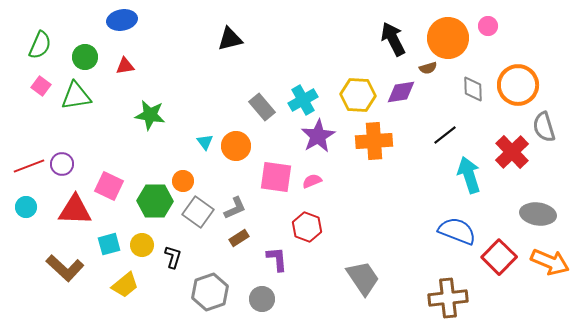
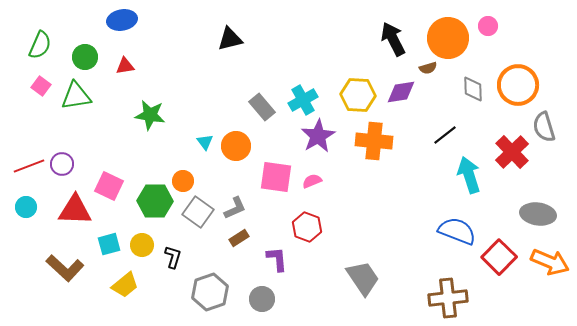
orange cross at (374, 141): rotated 9 degrees clockwise
